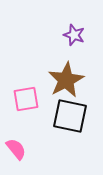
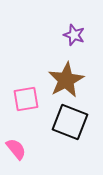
black square: moved 6 px down; rotated 9 degrees clockwise
